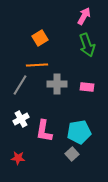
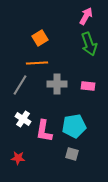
pink arrow: moved 2 px right
green arrow: moved 2 px right, 1 px up
orange line: moved 2 px up
pink rectangle: moved 1 px right, 1 px up
white cross: moved 2 px right; rotated 28 degrees counterclockwise
cyan pentagon: moved 5 px left, 6 px up
gray square: rotated 32 degrees counterclockwise
